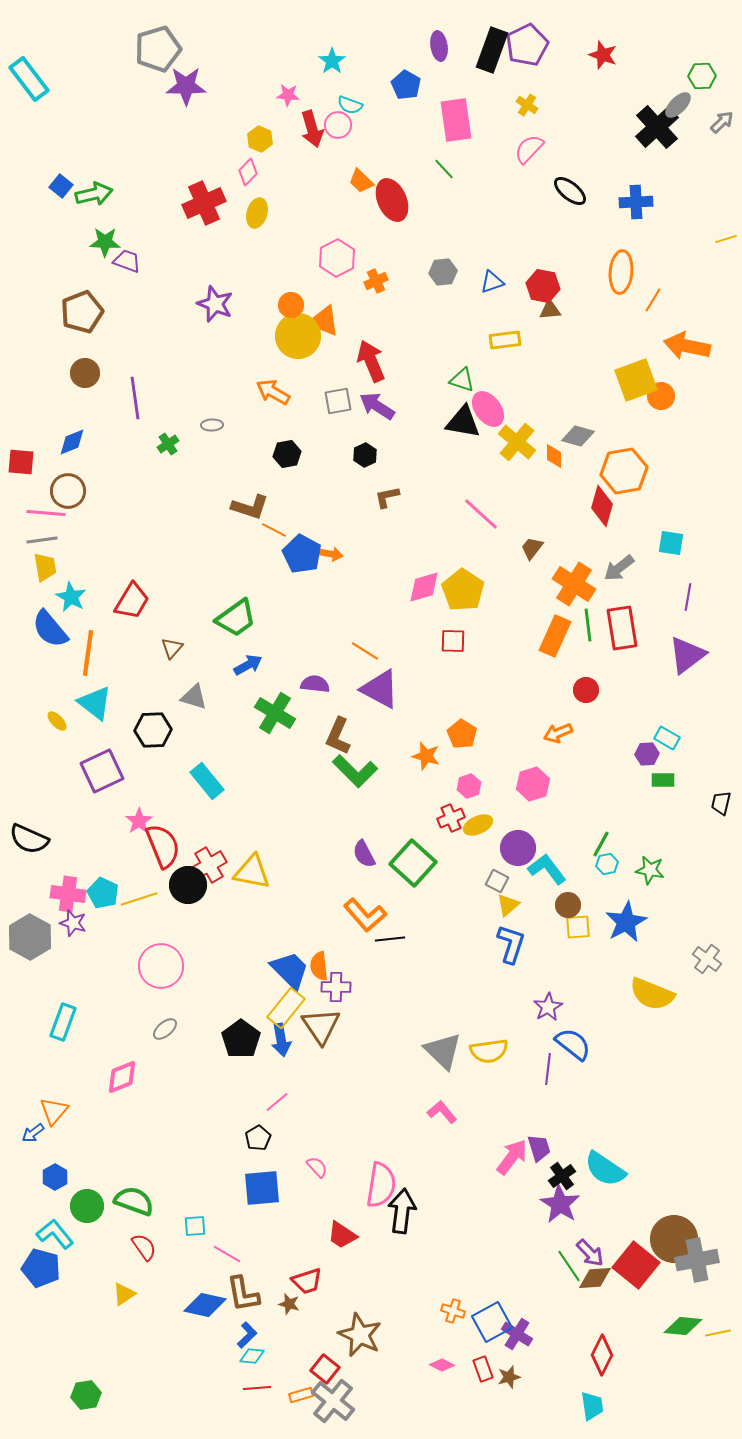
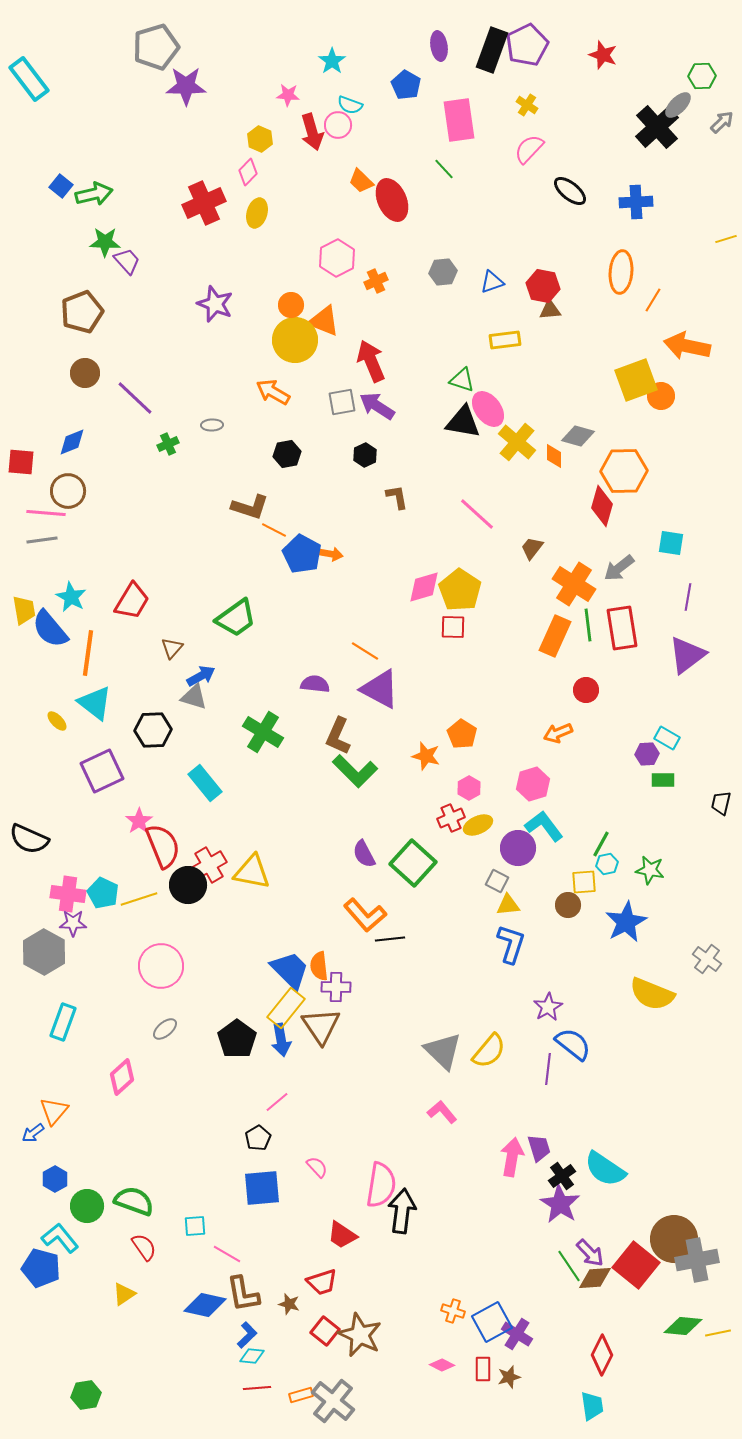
gray pentagon at (158, 49): moved 2 px left, 2 px up
pink rectangle at (456, 120): moved 3 px right
red arrow at (312, 129): moved 3 px down
purple trapezoid at (127, 261): rotated 28 degrees clockwise
yellow circle at (298, 336): moved 3 px left, 4 px down
purple line at (135, 398): rotated 39 degrees counterclockwise
gray square at (338, 401): moved 4 px right, 1 px down
green cross at (168, 444): rotated 10 degrees clockwise
orange hexagon at (624, 471): rotated 9 degrees clockwise
brown L-shape at (387, 497): moved 10 px right; rotated 92 degrees clockwise
pink line at (481, 514): moved 4 px left
yellow trapezoid at (45, 567): moved 21 px left, 43 px down
yellow pentagon at (463, 590): moved 3 px left
red square at (453, 641): moved 14 px up
blue arrow at (248, 665): moved 47 px left, 11 px down
green cross at (275, 713): moved 12 px left, 19 px down
cyan rectangle at (207, 781): moved 2 px left, 2 px down
pink hexagon at (469, 786): moved 2 px down; rotated 10 degrees counterclockwise
cyan L-shape at (547, 869): moved 3 px left, 43 px up
yellow triangle at (508, 905): rotated 35 degrees clockwise
purple star at (73, 923): rotated 16 degrees counterclockwise
yellow square at (578, 927): moved 6 px right, 45 px up
gray hexagon at (30, 937): moved 14 px right, 15 px down
black pentagon at (241, 1039): moved 4 px left
yellow semicircle at (489, 1051): rotated 42 degrees counterclockwise
pink diamond at (122, 1077): rotated 21 degrees counterclockwise
pink arrow at (512, 1157): rotated 27 degrees counterclockwise
blue hexagon at (55, 1177): moved 2 px down
cyan L-shape at (55, 1234): moved 5 px right, 4 px down
red trapezoid at (307, 1281): moved 15 px right, 1 px down
red square at (325, 1369): moved 38 px up
red rectangle at (483, 1369): rotated 20 degrees clockwise
